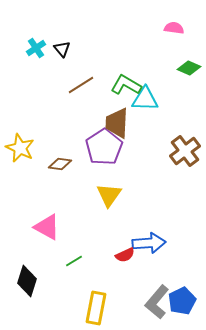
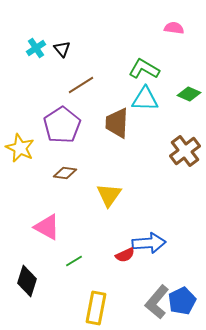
green diamond: moved 26 px down
green L-shape: moved 18 px right, 16 px up
purple pentagon: moved 42 px left, 22 px up
brown diamond: moved 5 px right, 9 px down
